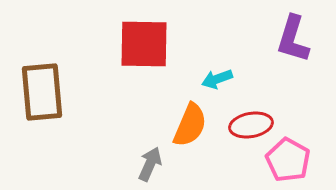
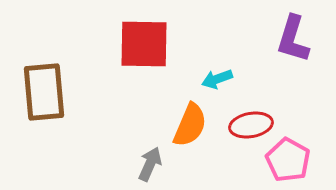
brown rectangle: moved 2 px right
